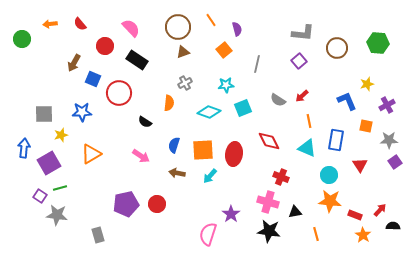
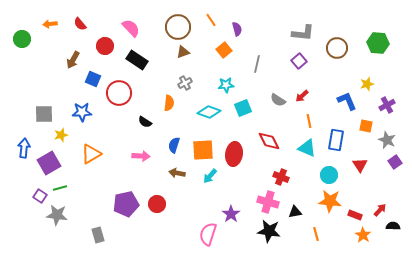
brown arrow at (74, 63): moved 1 px left, 3 px up
gray star at (389, 140): moved 2 px left; rotated 24 degrees clockwise
pink arrow at (141, 156): rotated 30 degrees counterclockwise
